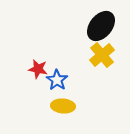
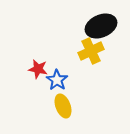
black ellipse: rotated 28 degrees clockwise
yellow cross: moved 11 px left, 4 px up; rotated 15 degrees clockwise
yellow ellipse: rotated 65 degrees clockwise
